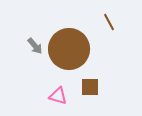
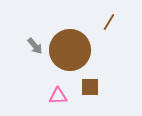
brown line: rotated 60 degrees clockwise
brown circle: moved 1 px right, 1 px down
pink triangle: rotated 18 degrees counterclockwise
